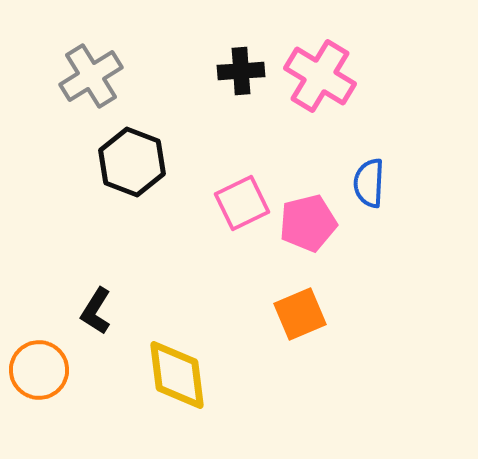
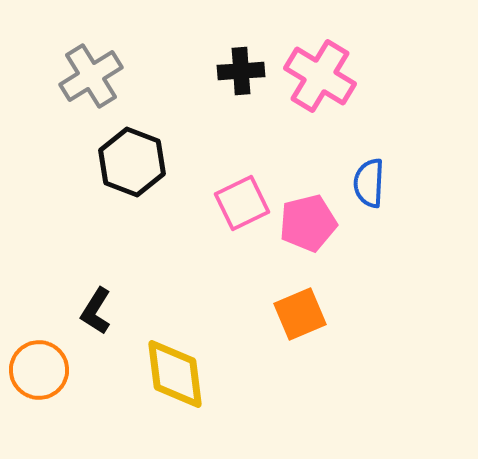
yellow diamond: moved 2 px left, 1 px up
